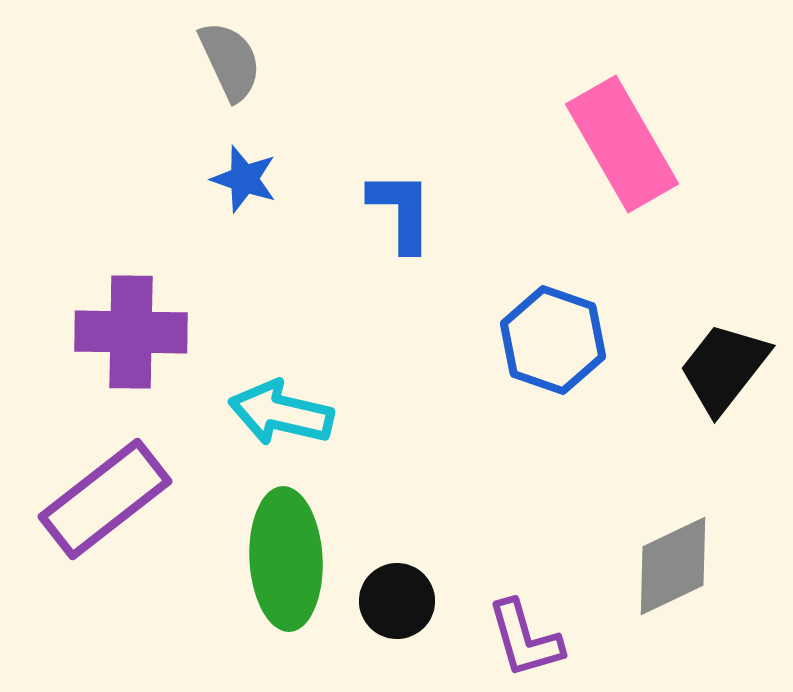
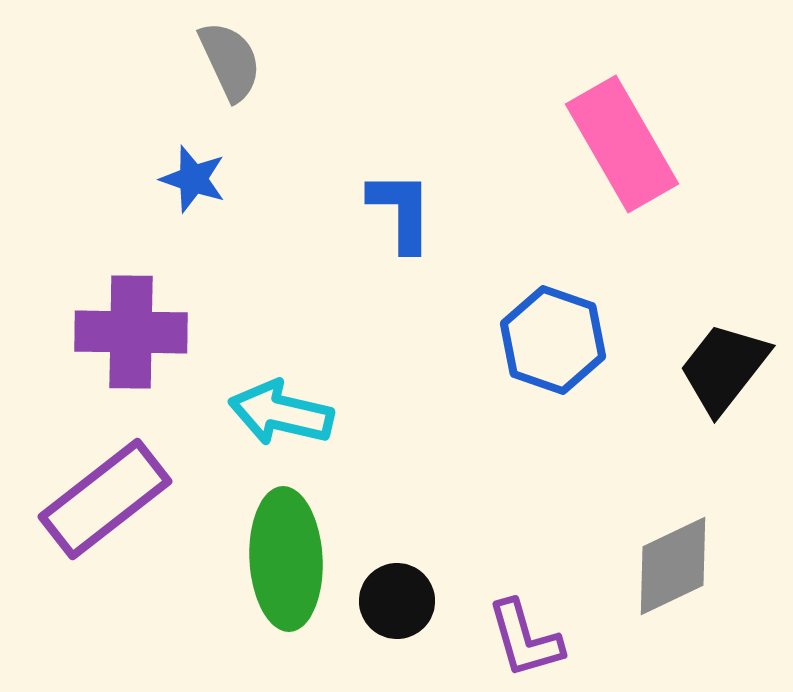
blue star: moved 51 px left
